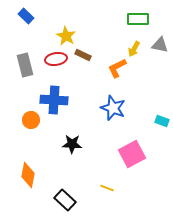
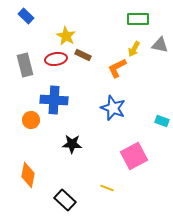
pink square: moved 2 px right, 2 px down
